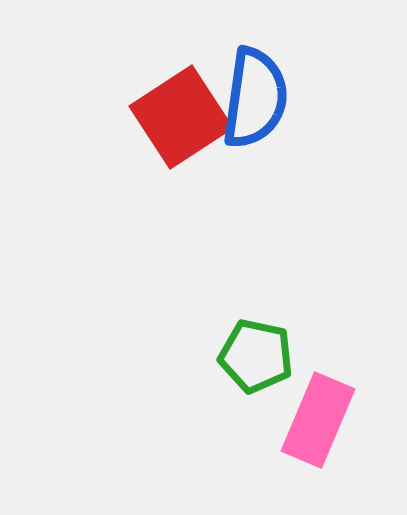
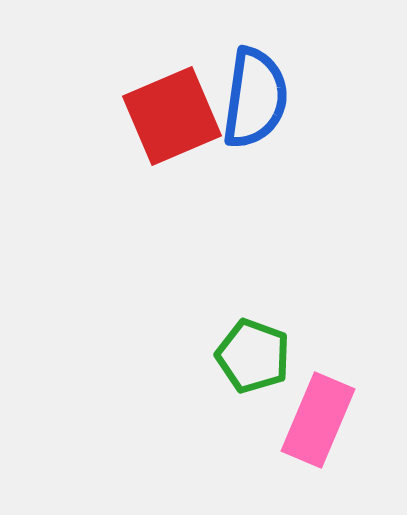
red square: moved 9 px left, 1 px up; rotated 10 degrees clockwise
green pentagon: moved 3 px left; rotated 8 degrees clockwise
